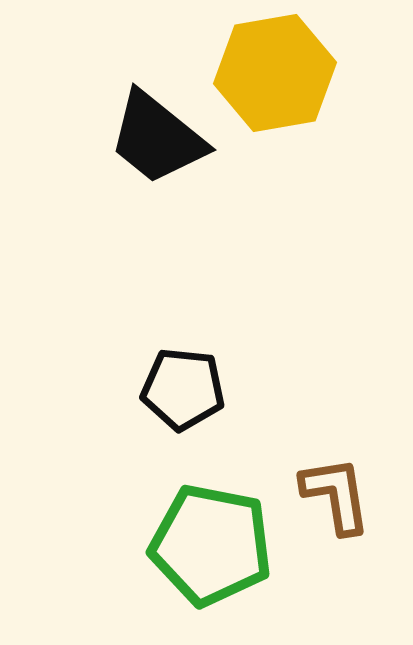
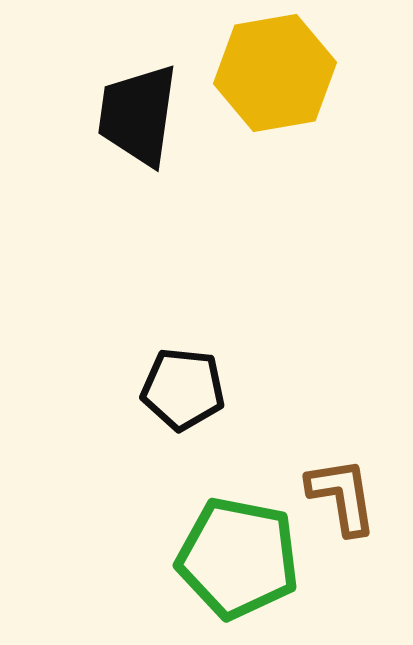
black trapezoid: moved 19 px left, 23 px up; rotated 59 degrees clockwise
brown L-shape: moved 6 px right, 1 px down
green pentagon: moved 27 px right, 13 px down
